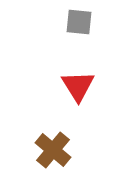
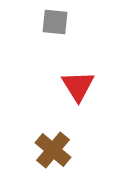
gray square: moved 24 px left
